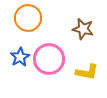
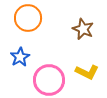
brown star: rotated 10 degrees clockwise
pink circle: moved 21 px down
yellow L-shape: rotated 15 degrees clockwise
